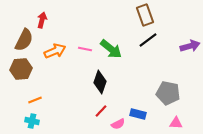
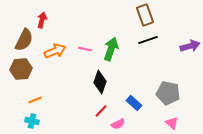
black line: rotated 18 degrees clockwise
green arrow: rotated 110 degrees counterclockwise
blue rectangle: moved 4 px left, 11 px up; rotated 28 degrees clockwise
pink triangle: moved 4 px left; rotated 40 degrees clockwise
